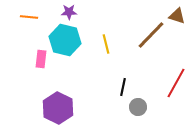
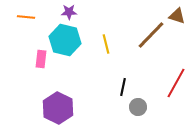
orange line: moved 3 px left
